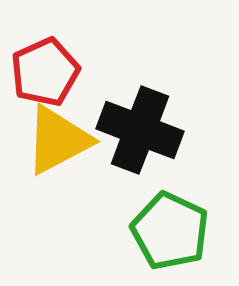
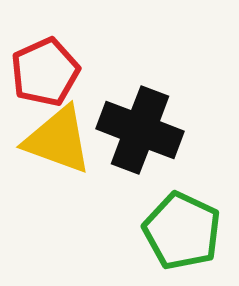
yellow triangle: rotated 48 degrees clockwise
green pentagon: moved 12 px right
